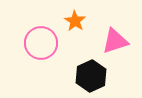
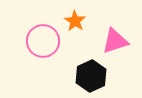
pink circle: moved 2 px right, 2 px up
